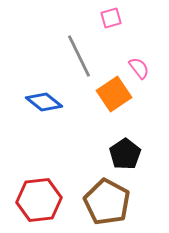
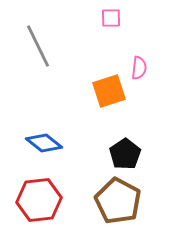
pink square: rotated 15 degrees clockwise
gray line: moved 41 px left, 10 px up
pink semicircle: rotated 45 degrees clockwise
orange square: moved 5 px left, 3 px up; rotated 16 degrees clockwise
blue diamond: moved 41 px down
brown pentagon: moved 11 px right, 1 px up
